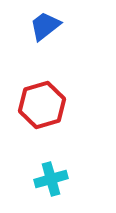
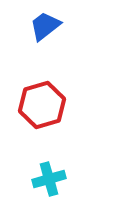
cyan cross: moved 2 px left
